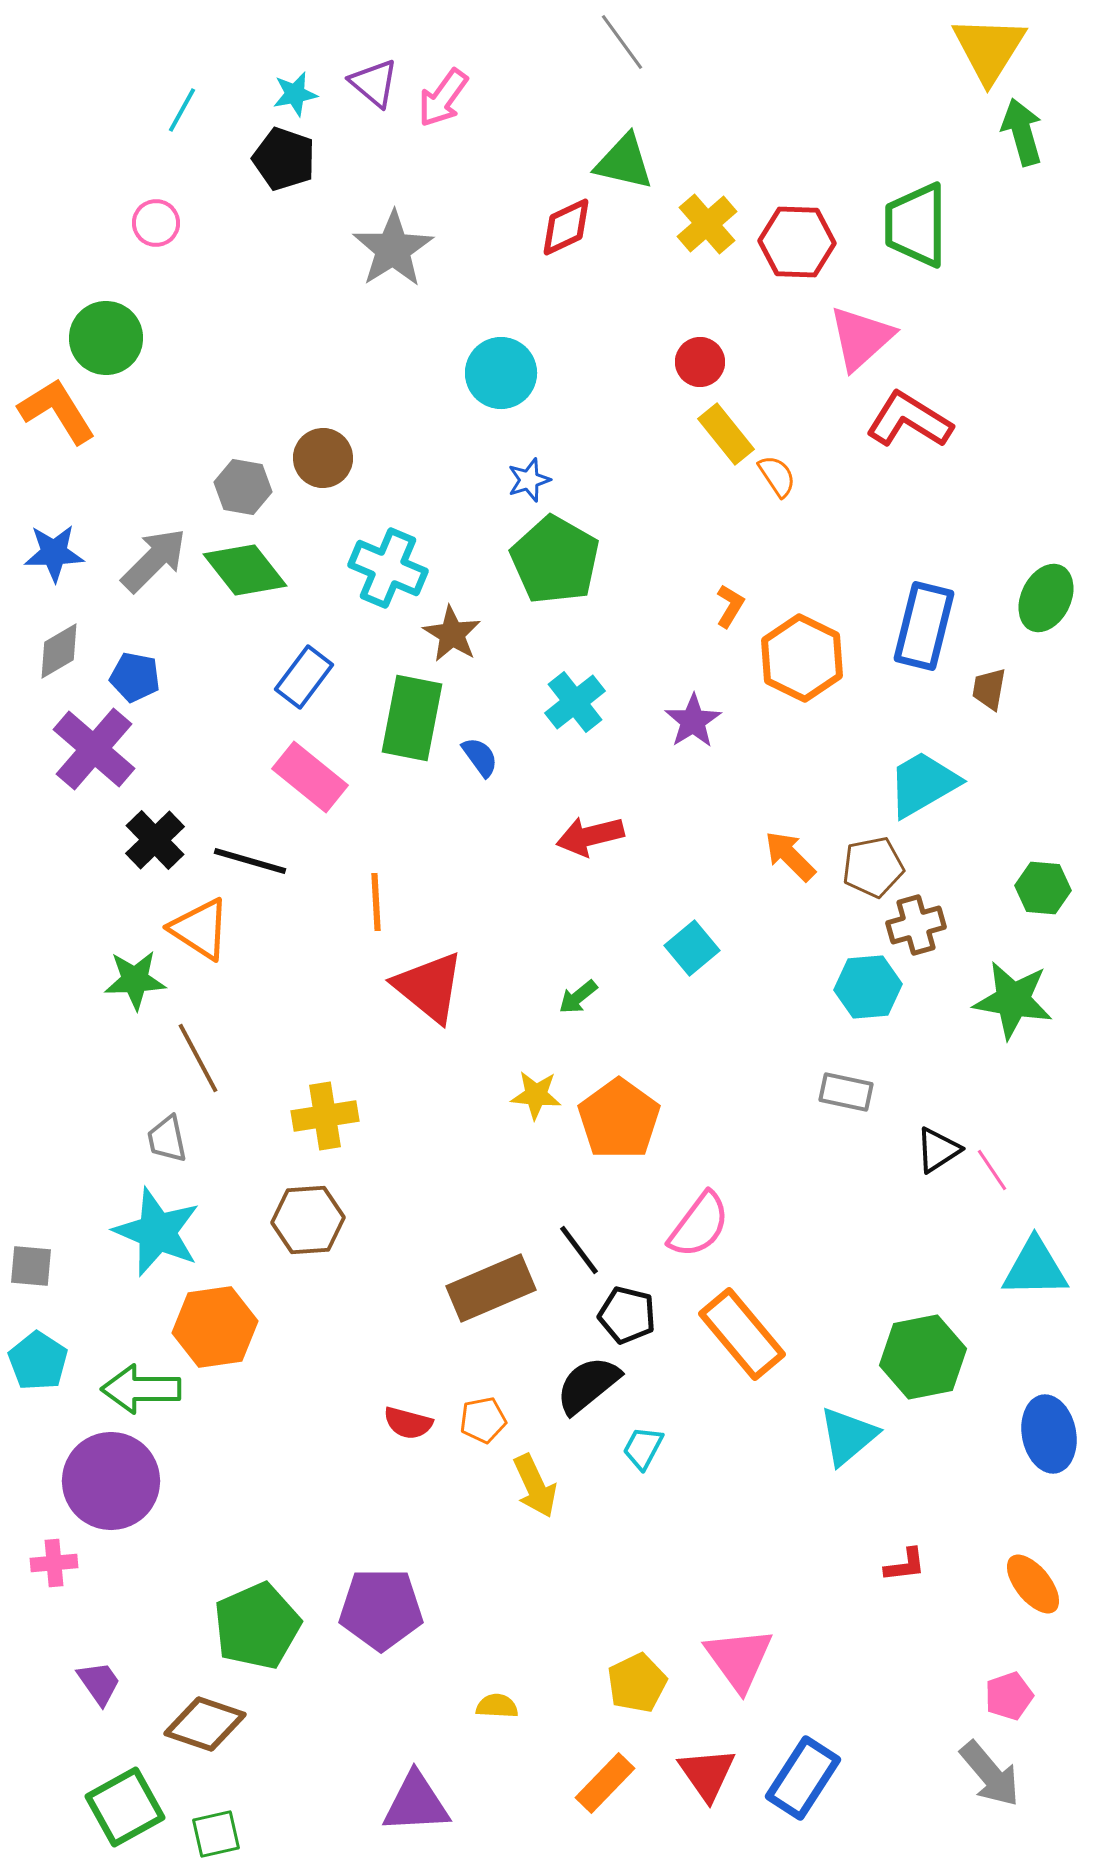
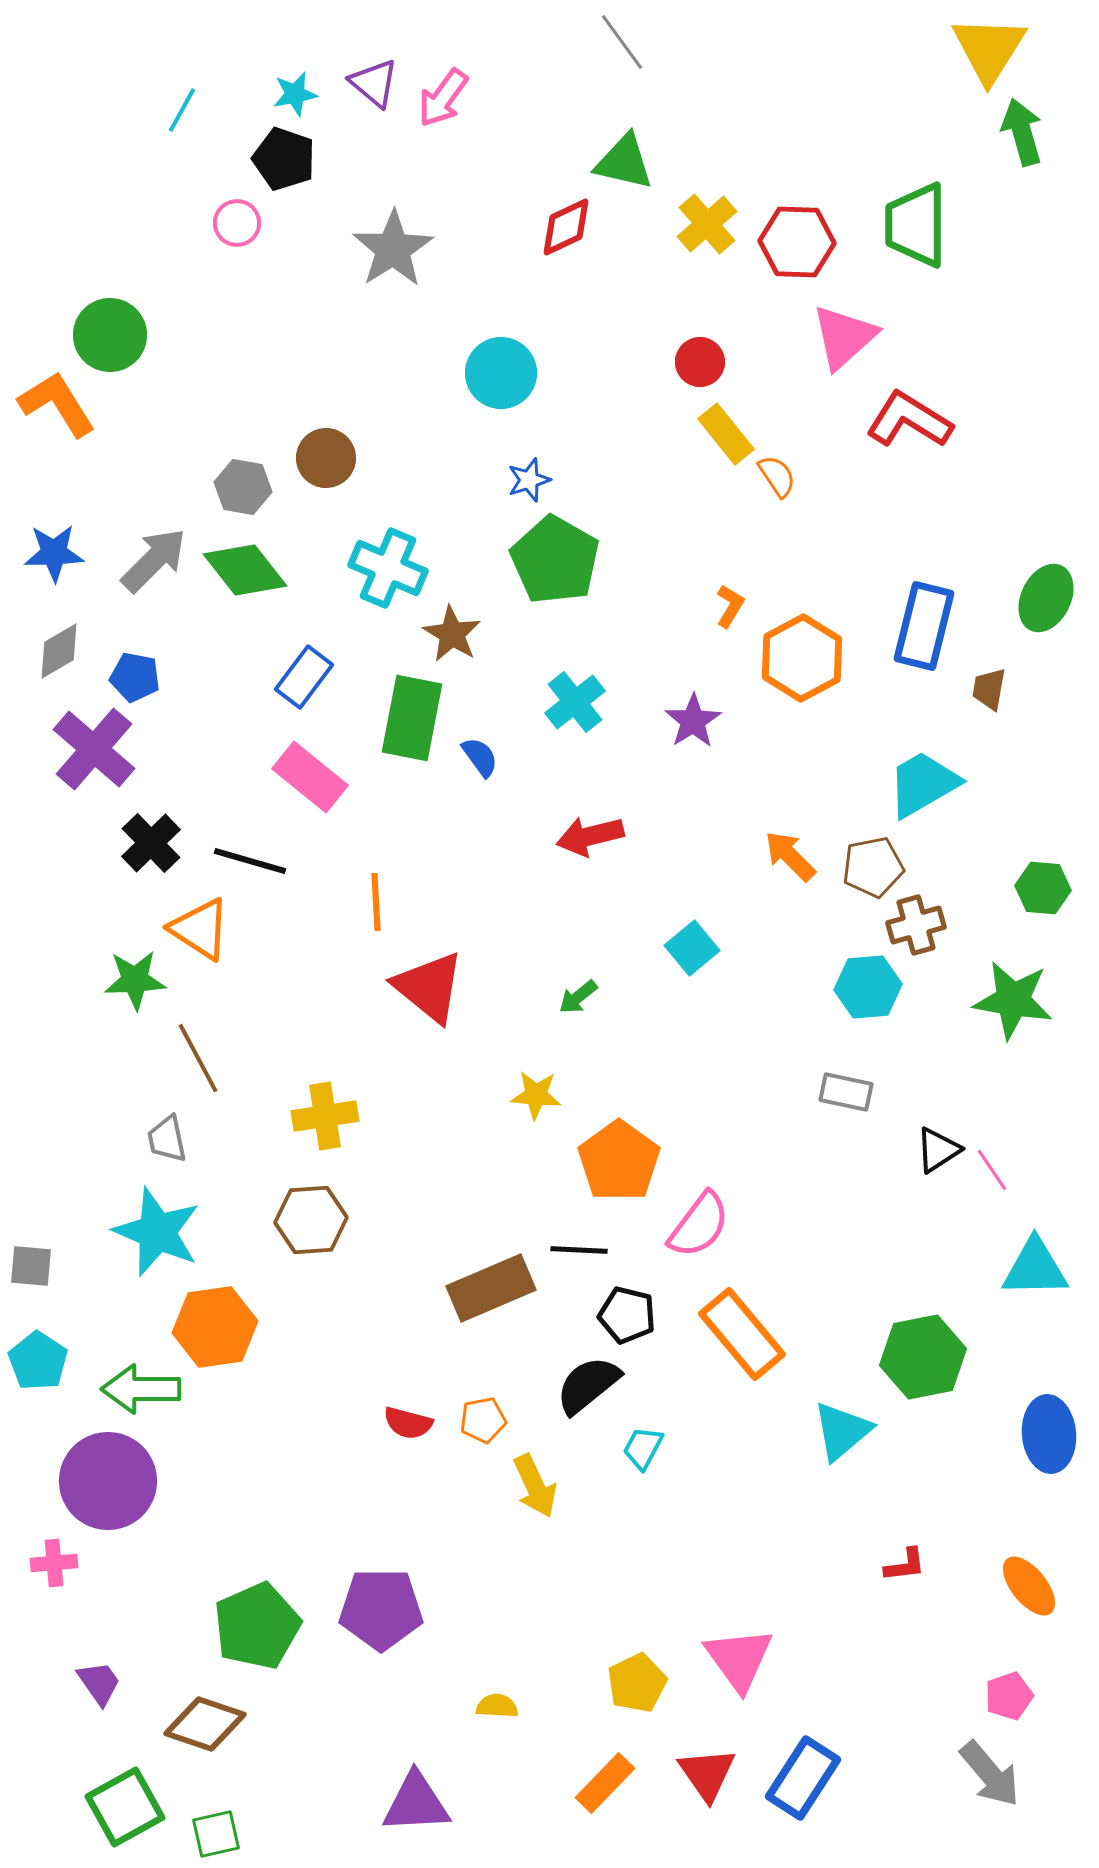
pink circle at (156, 223): moved 81 px right
green circle at (106, 338): moved 4 px right, 3 px up
pink triangle at (861, 338): moved 17 px left, 1 px up
orange L-shape at (57, 411): moved 7 px up
brown circle at (323, 458): moved 3 px right
orange hexagon at (802, 658): rotated 6 degrees clockwise
black cross at (155, 840): moved 4 px left, 3 px down
orange pentagon at (619, 1119): moved 42 px down
brown hexagon at (308, 1220): moved 3 px right
black line at (579, 1250): rotated 50 degrees counterclockwise
blue ellipse at (1049, 1434): rotated 6 degrees clockwise
cyan triangle at (848, 1436): moved 6 px left, 5 px up
purple circle at (111, 1481): moved 3 px left
orange ellipse at (1033, 1584): moved 4 px left, 2 px down
